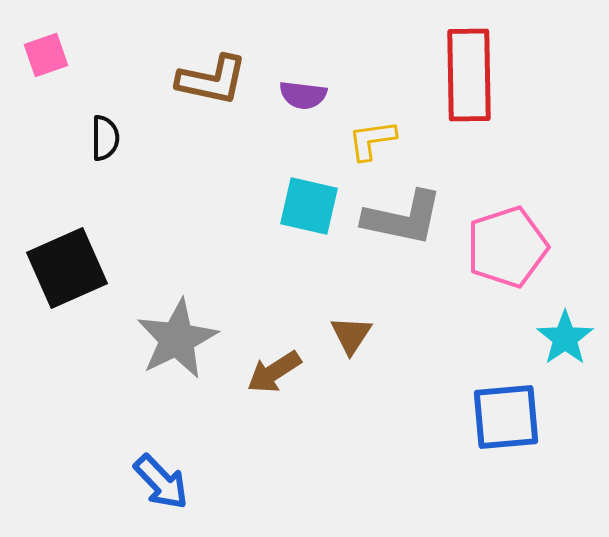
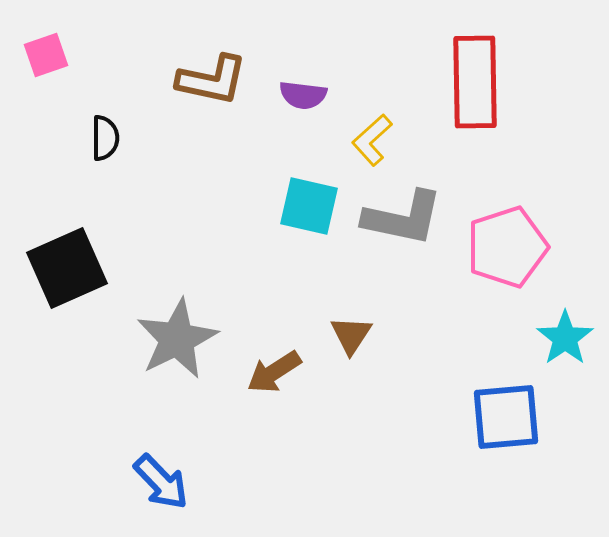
red rectangle: moved 6 px right, 7 px down
yellow L-shape: rotated 34 degrees counterclockwise
